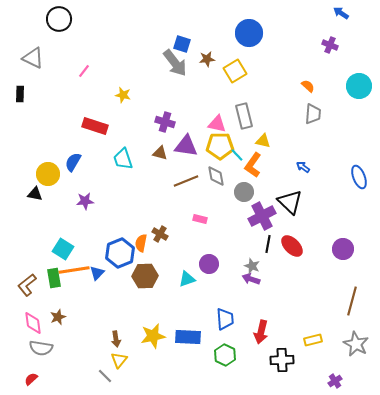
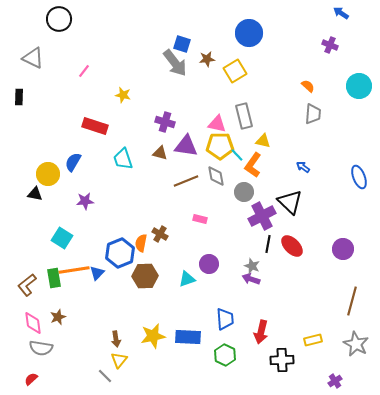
black rectangle at (20, 94): moved 1 px left, 3 px down
cyan square at (63, 249): moved 1 px left, 11 px up
